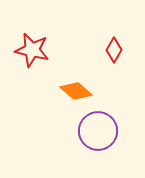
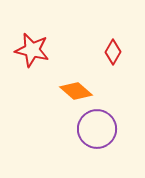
red diamond: moved 1 px left, 2 px down
purple circle: moved 1 px left, 2 px up
